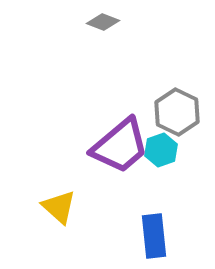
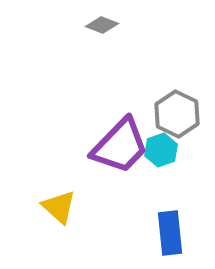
gray diamond: moved 1 px left, 3 px down
gray hexagon: moved 2 px down
purple trapezoid: rotated 6 degrees counterclockwise
blue rectangle: moved 16 px right, 3 px up
